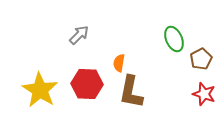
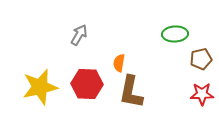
gray arrow: rotated 15 degrees counterclockwise
green ellipse: moved 1 px right, 5 px up; rotated 70 degrees counterclockwise
brown pentagon: rotated 15 degrees clockwise
yellow star: moved 3 px up; rotated 27 degrees clockwise
red star: moved 2 px left; rotated 20 degrees counterclockwise
